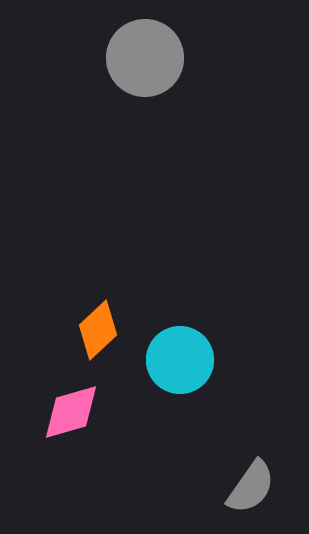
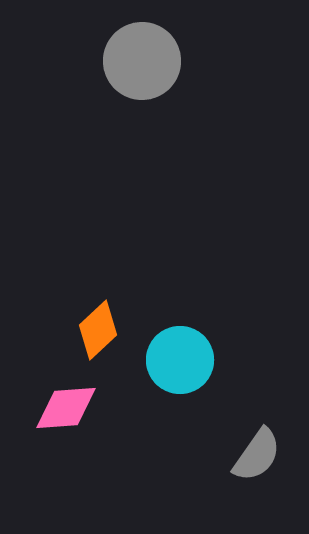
gray circle: moved 3 px left, 3 px down
pink diamond: moved 5 px left, 4 px up; rotated 12 degrees clockwise
gray semicircle: moved 6 px right, 32 px up
